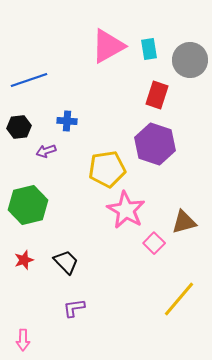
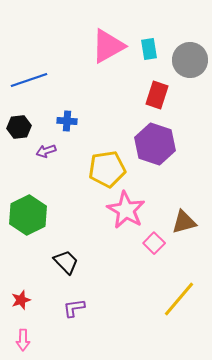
green hexagon: moved 10 px down; rotated 12 degrees counterclockwise
red star: moved 3 px left, 40 px down
